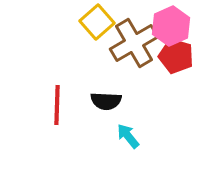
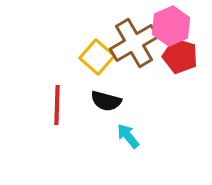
yellow square: moved 35 px down; rotated 8 degrees counterclockwise
red pentagon: moved 4 px right
black semicircle: rotated 12 degrees clockwise
